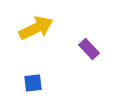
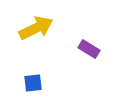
purple rectangle: rotated 15 degrees counterclockwise
